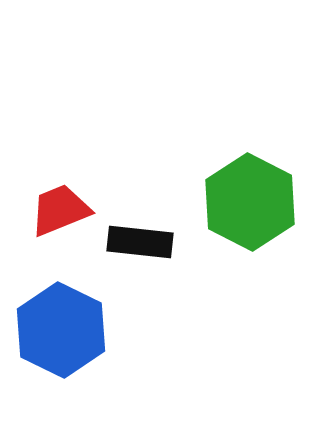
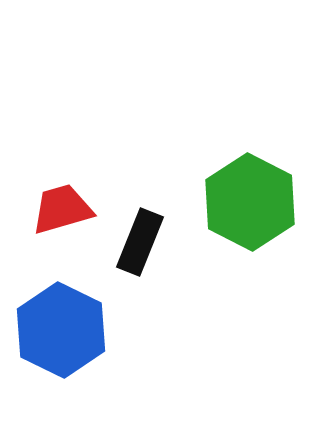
red trapezoid: moved 2 px right, 1 px up; rotated 6 degrees clockwise
black rectangle: rotated 74 degrees counterclockwise
